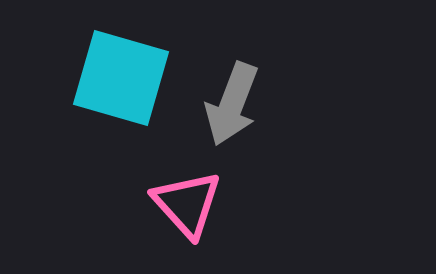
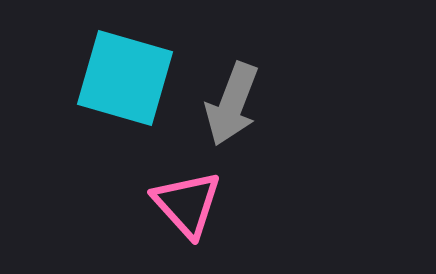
cyan square: moved 4 px right
